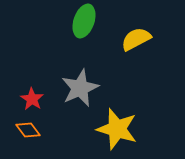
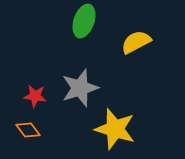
yellow semicircle: moved 3 px down
gray star: rotated 6 degrees clockwise
red star: moved 3 px right, 3 px up; rotated 25 degrees counterclockwise
yellow star: moved 2 px left
